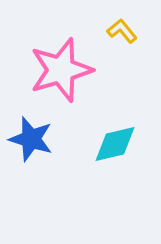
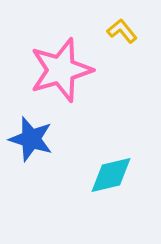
cyan diamond: moved 4 px left, 31 px down
